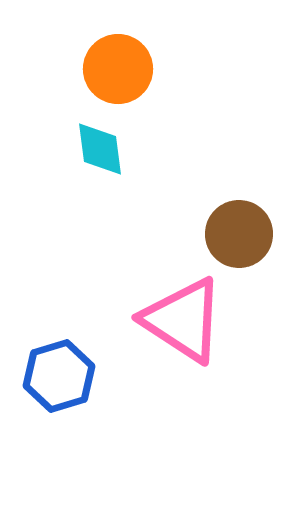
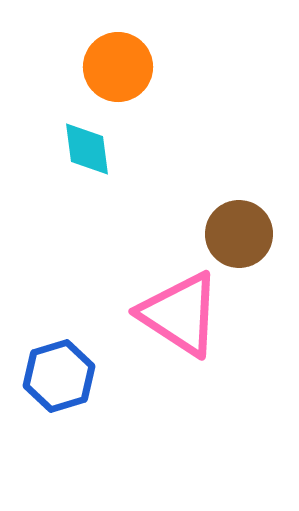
orange circle: moved 2 px up
cyan diamond: moved 13 px left
pink triangle: moved 3 px left, 6 px up
